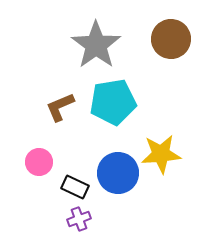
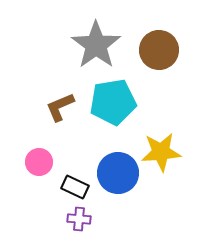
brown circle: moved 12 px left, 11 px down
yellow star: moved 2 px up
purple cross: rotated 25 degrees clockwise
